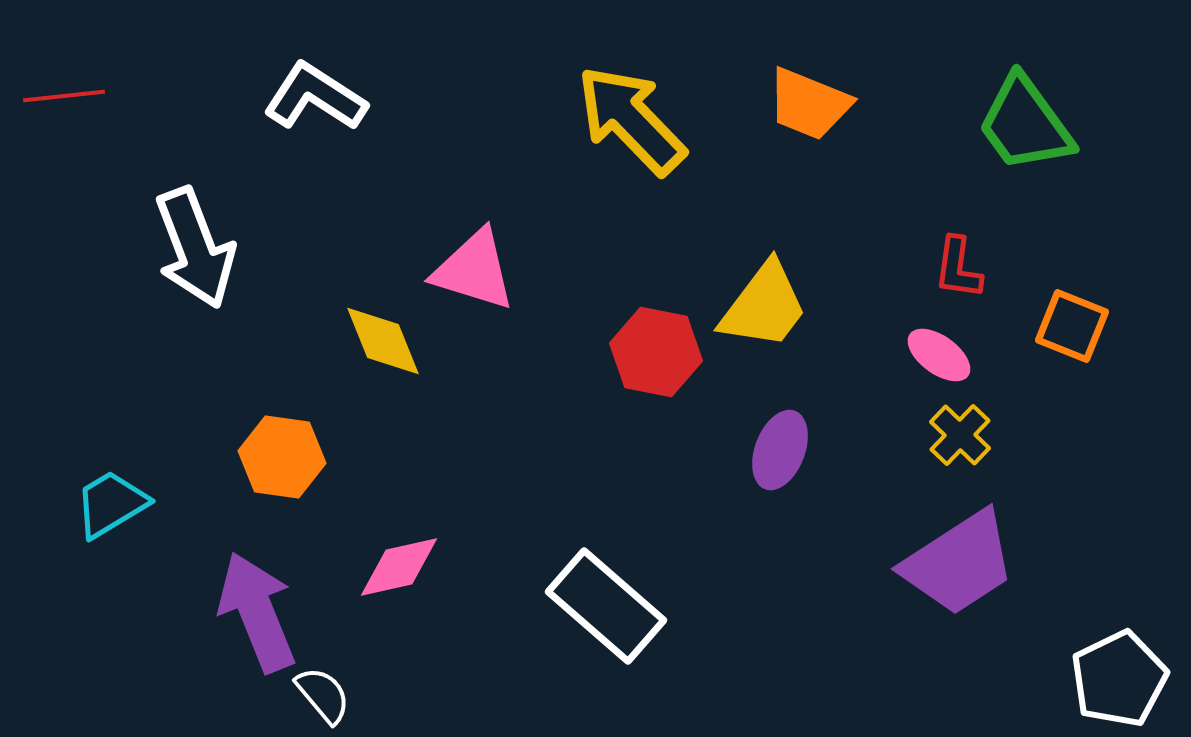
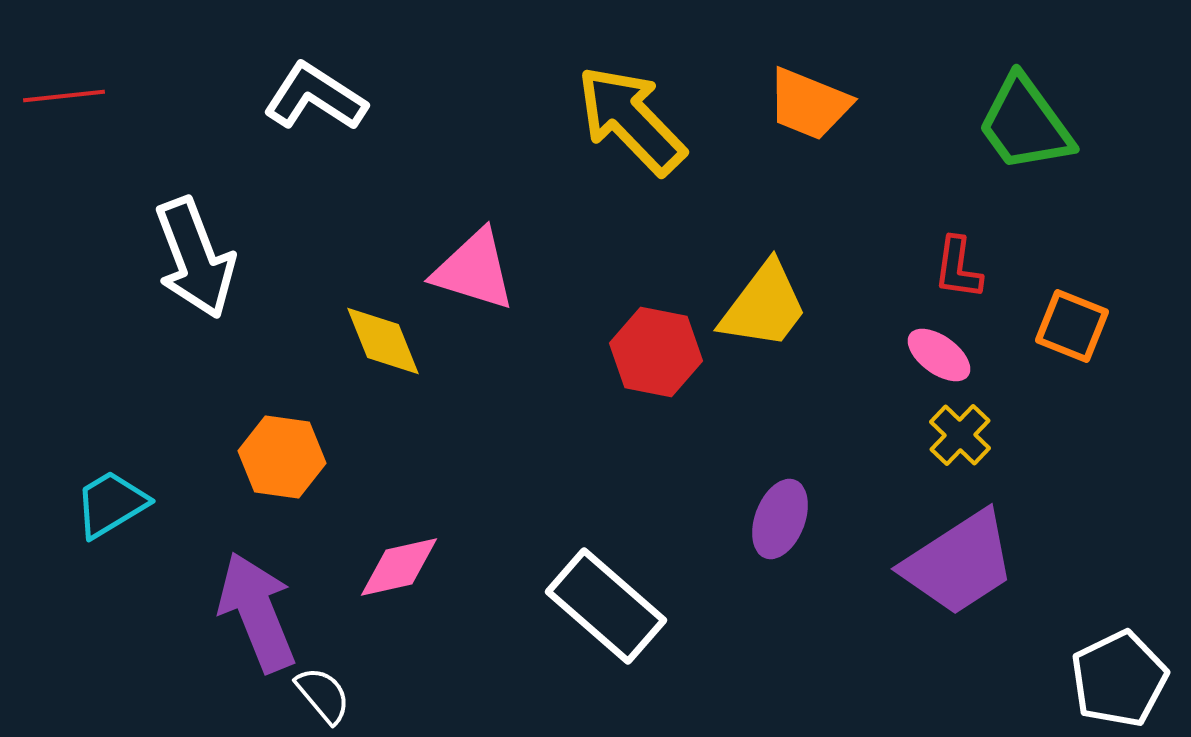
white arrow: moved 10 px down
purple ellipse: moved 69 px down
